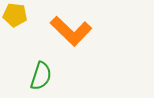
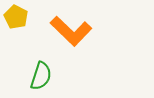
yellow pentagon: moved 1 px right, 2 px down; rotated 20 degrees clockwise
